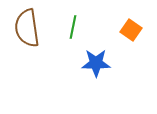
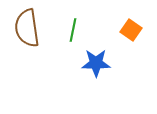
green line: moved 3 px down
